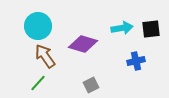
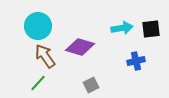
purple diamond: moved 3 px left, 3 px down
